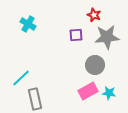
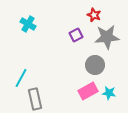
purple square: rotated 24 degrees counterclockwise
cyan line: rotated 18 degrees counterclockwise
